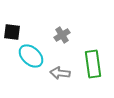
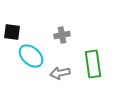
gray cross: rotated 21 degrees clockwise
gray arrow: rotated 18 degrees counterclockwise
